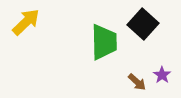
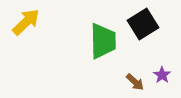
black square: rotated 16 degrees clockwise
green trapezoid: moved 1 px left, 1 px up
brown arrow: moved 2 px left
